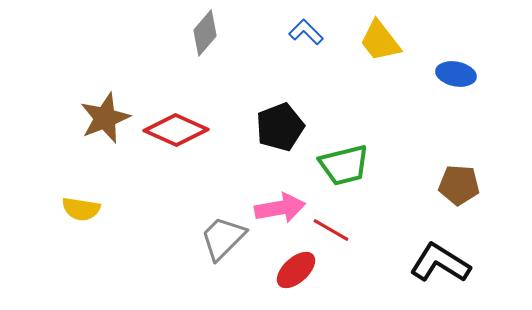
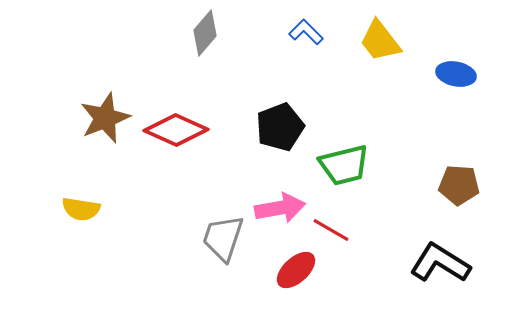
gray trapezoid: rotated 27 degrees counterclockwise
